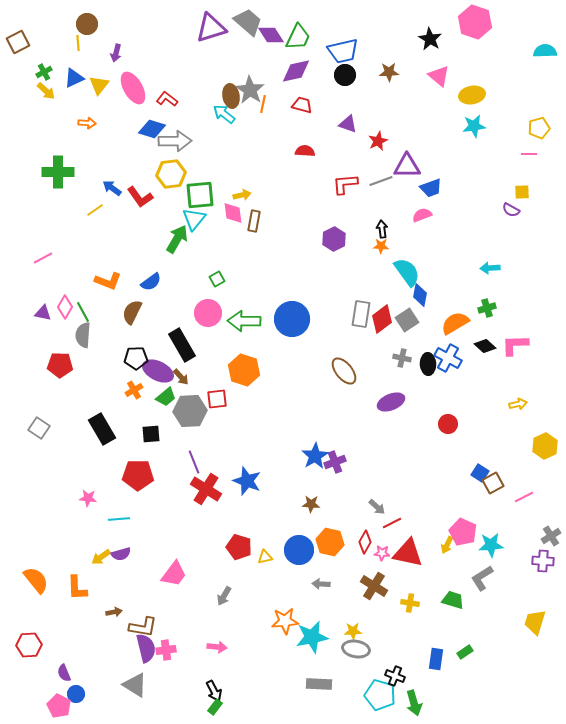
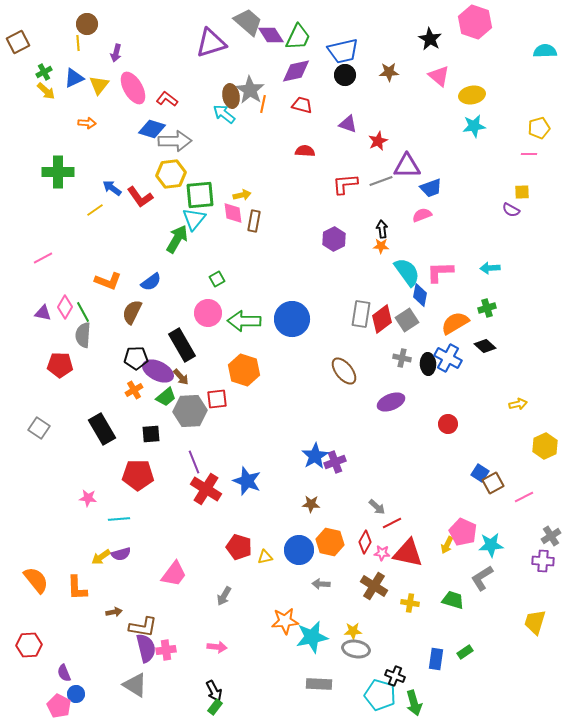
purple triangle at (211, 28): moved 15 px down
pink L-shape at (515, 345): moved 75 px left, 73 px up
